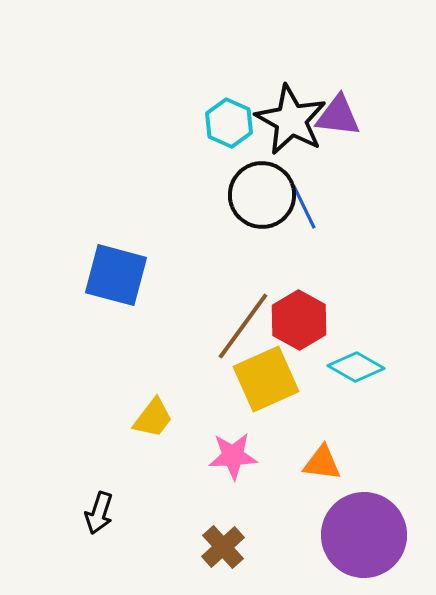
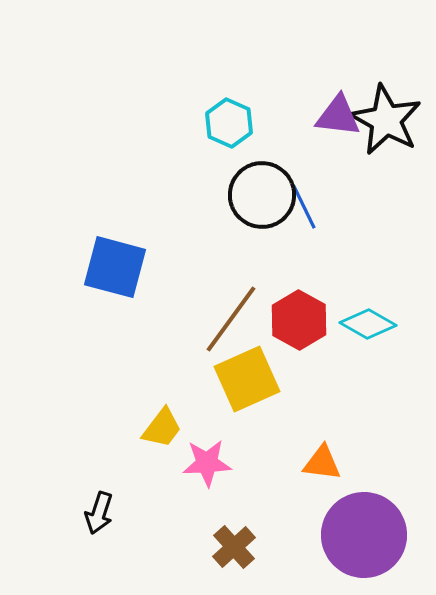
black star: moved 95 px right
blue square: moved 1 px left, 8 px up
brown line: moved 12 px left, 7 px up
cyan diamond: moved 12 px right, 43 px up
yellow square: moved 19 px left
yellow trapezoid: moved 9 px right, 10 px down
pink star: moved 26 px left, 7 px down
brown cross: moved 11 px right
